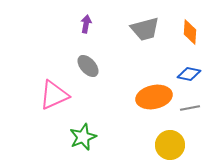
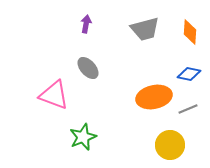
gray ellipse: moved 2 px down
pink triangle: rotated 44 degrees clockwise
gray line: moved 2 px left, 1 px down; rotated 12 degrees counterclockwise
